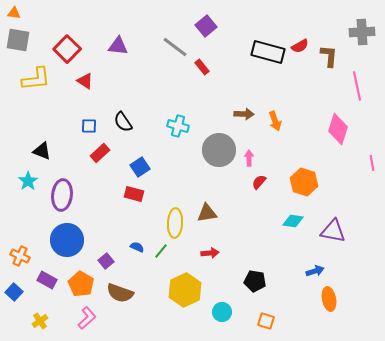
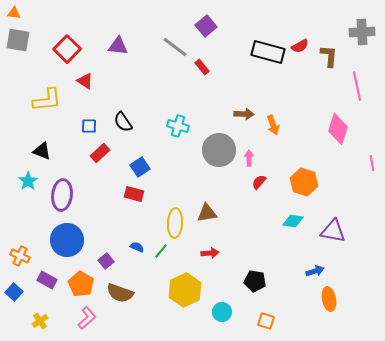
yellow L-shape at (36, 79): moved 11 px right, 21 px down
orange arrow at (275, 121): moved 2 px left, 4 px down
